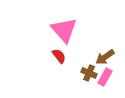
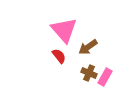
brown arrow: moved 17 px left, 10 px up
